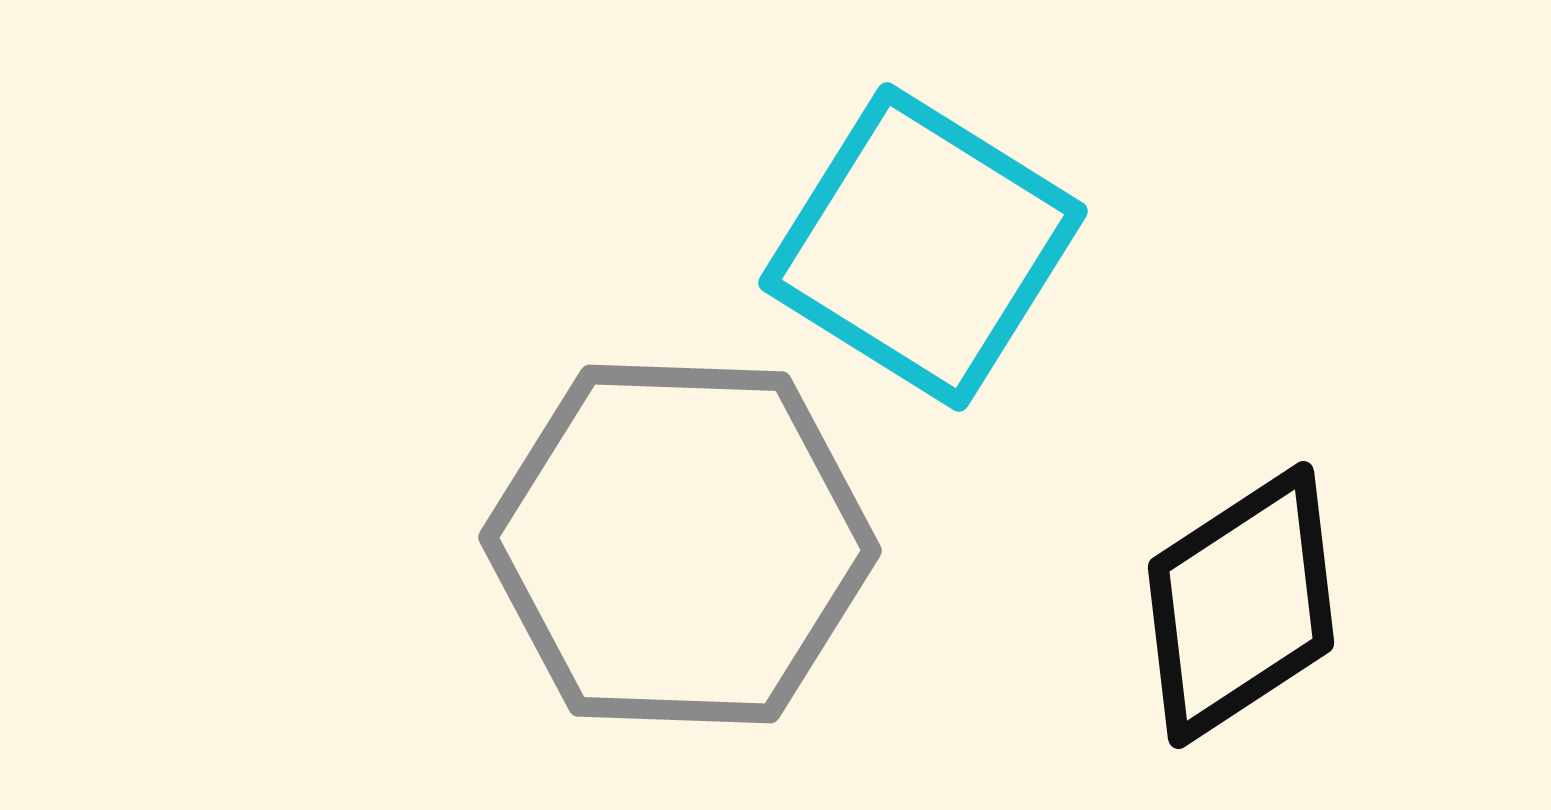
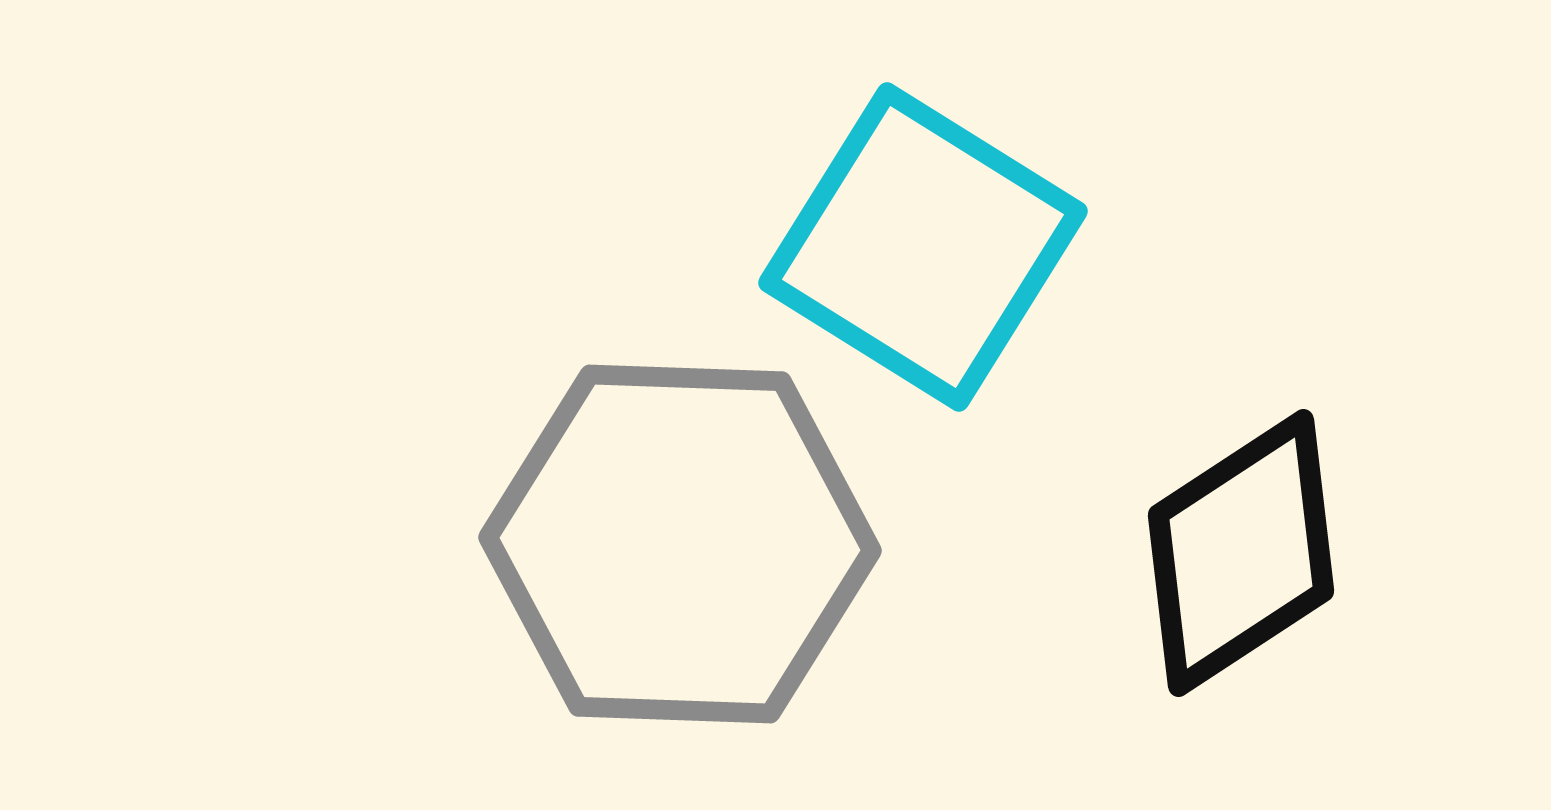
black diamond: moved 52 px up
